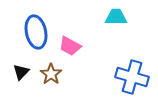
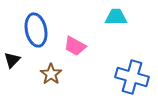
blue ellipse: moved 2 px up
pink trapezoid: moved 5 px right
black triangle: moved 9 px left, 12 px up
